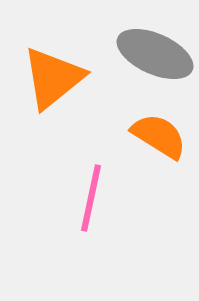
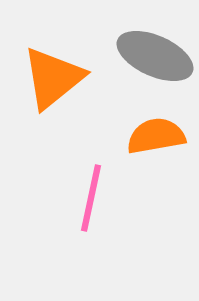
gray ellipse: moved 2 px down
orange semicircle: moved 3 px left; rotated 42 degrees counterclockwise
